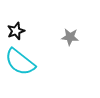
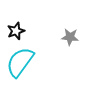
cyan semicircle: rotated 88 degrees clockwise
